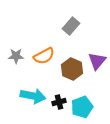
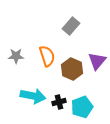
orange semicircle: moved 3 px right; rotated 80 degrees counterclockwise
